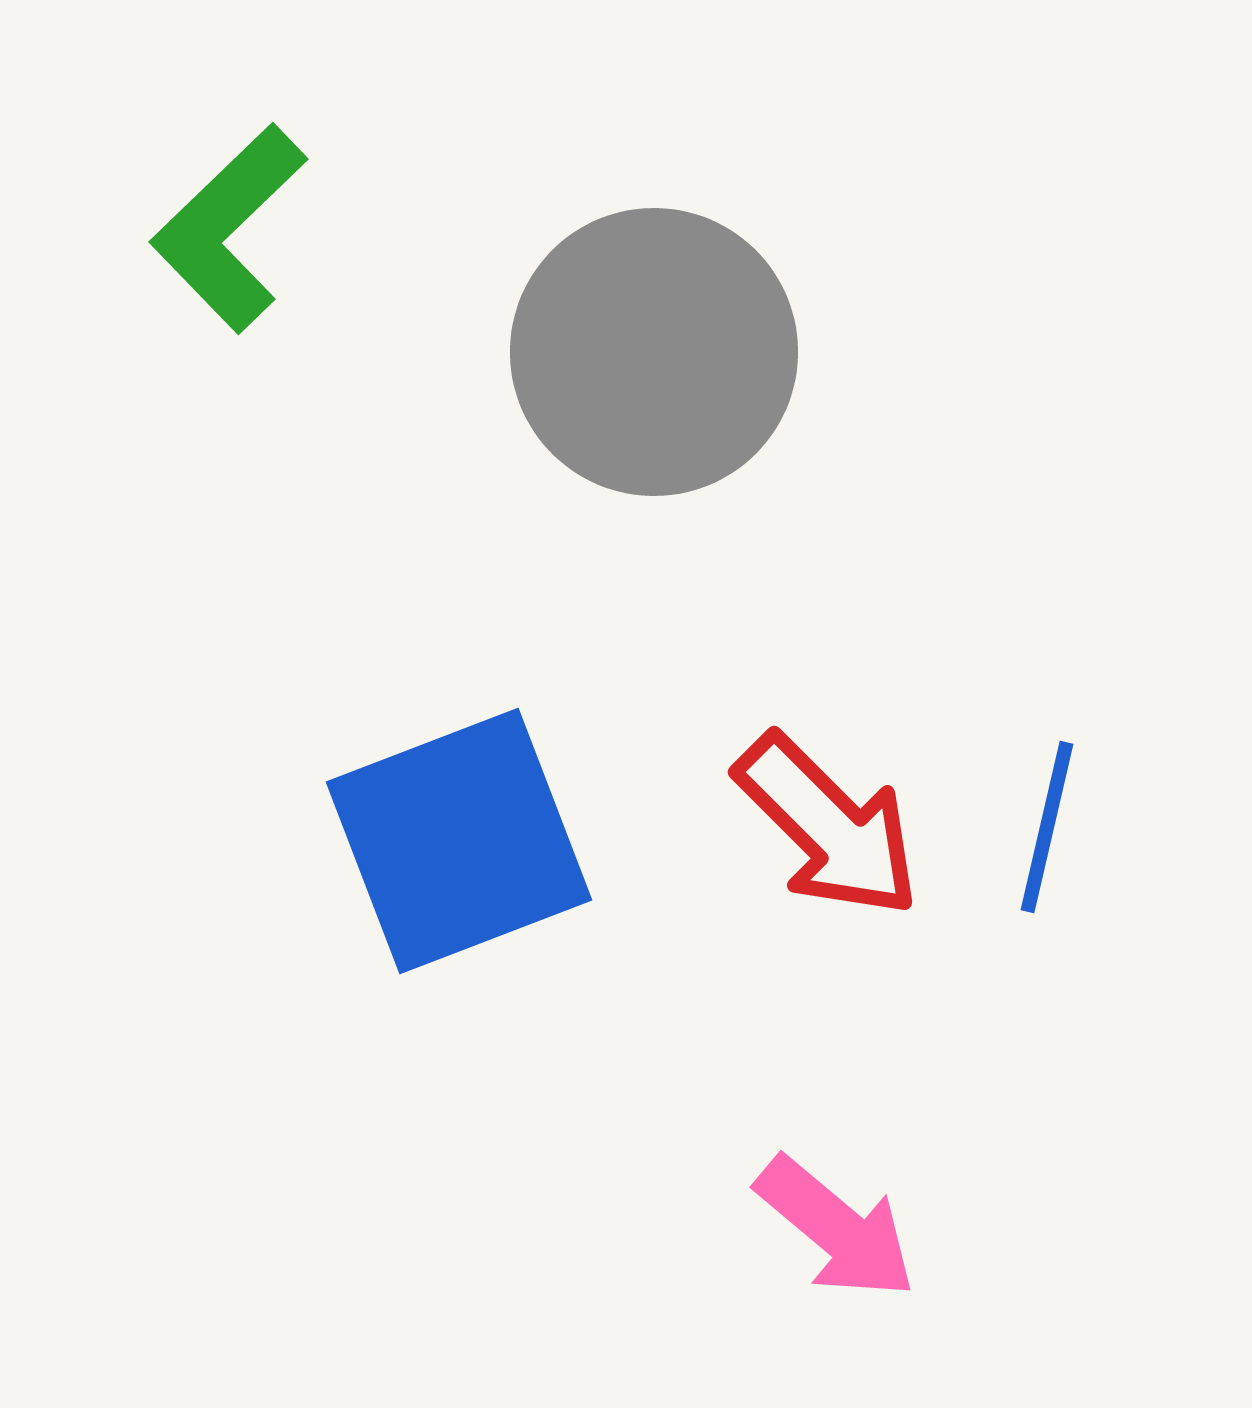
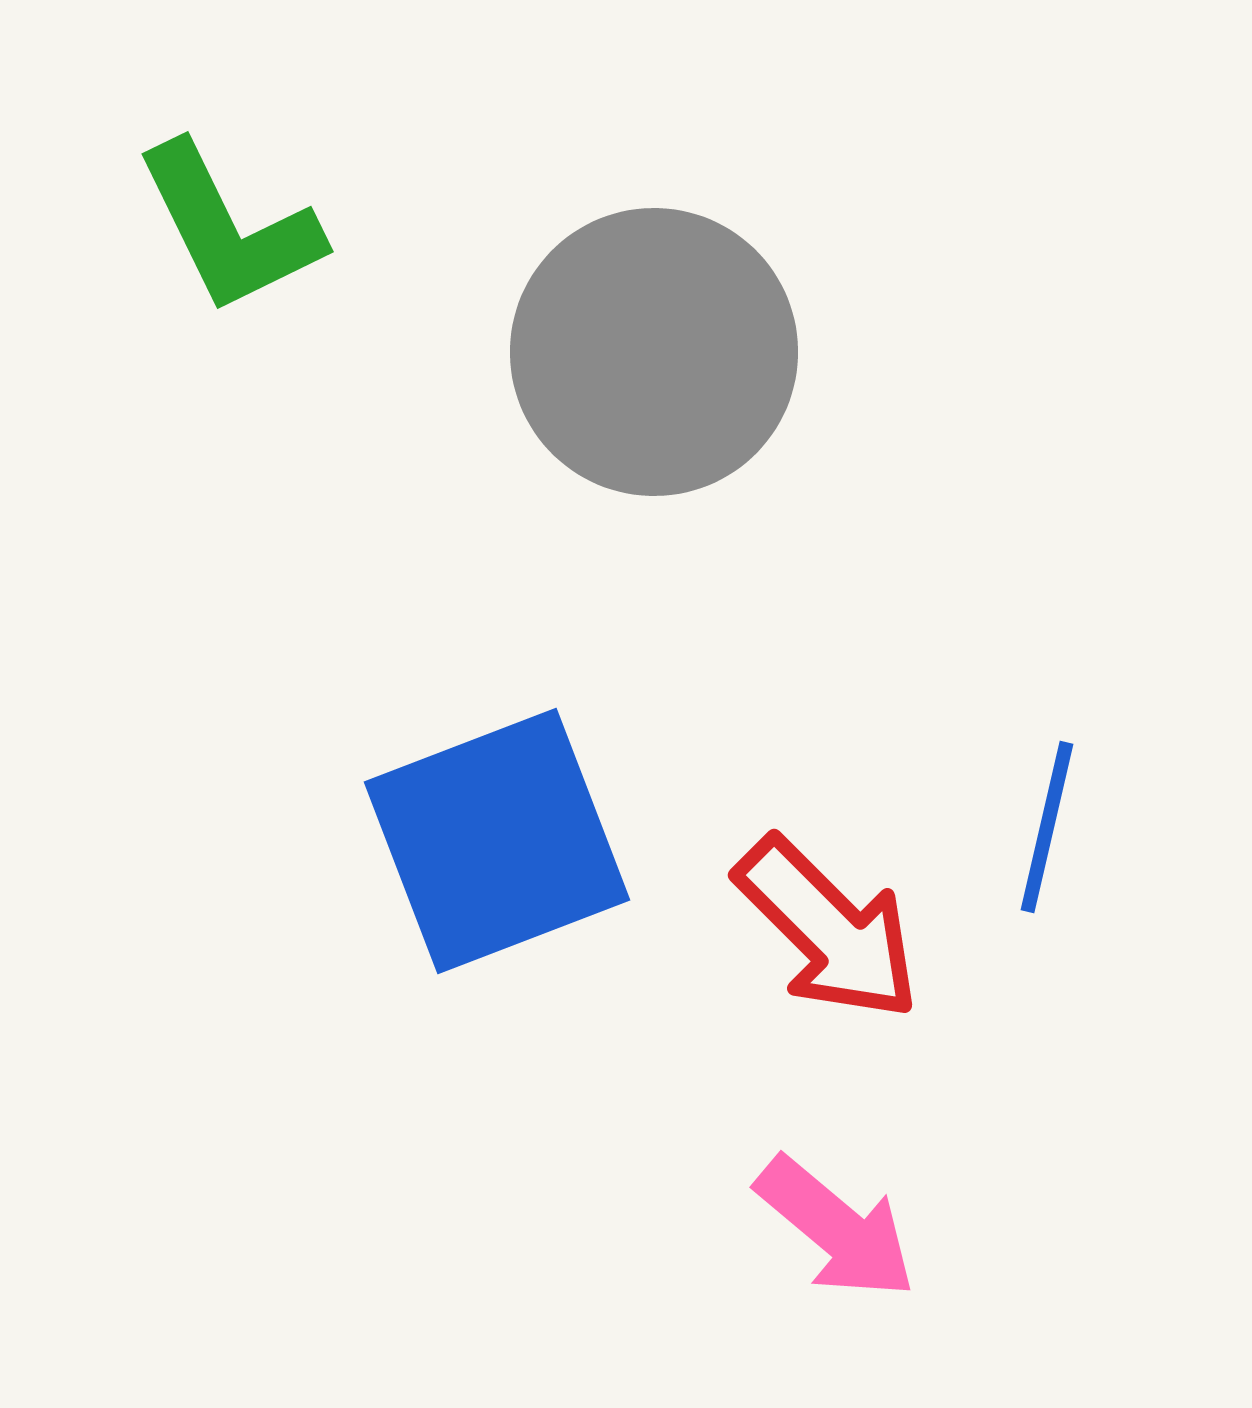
green L-shape: rotated 72 degrees counterclockwise
red arrow: moved 103 px down
blue square: moved 38 px right
